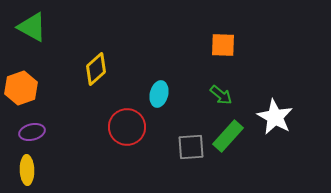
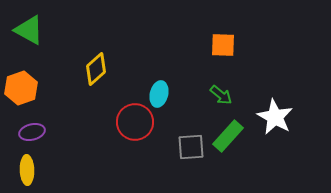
green triangle: moved 3 px left, 3 px down
red circle: moved 8 px right, 5 px up
